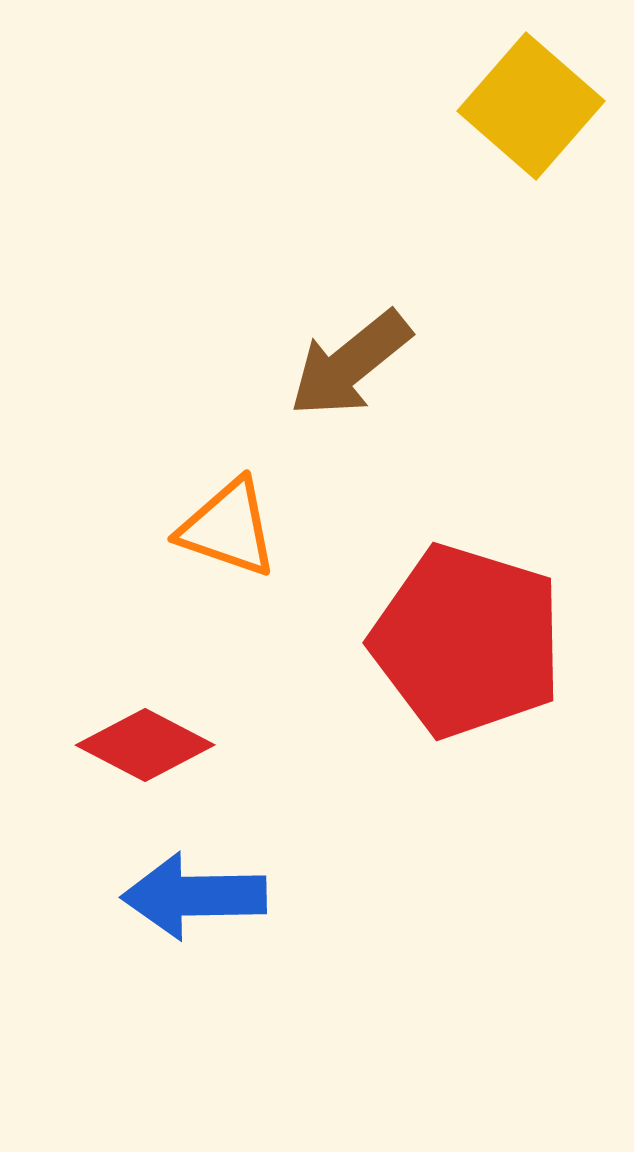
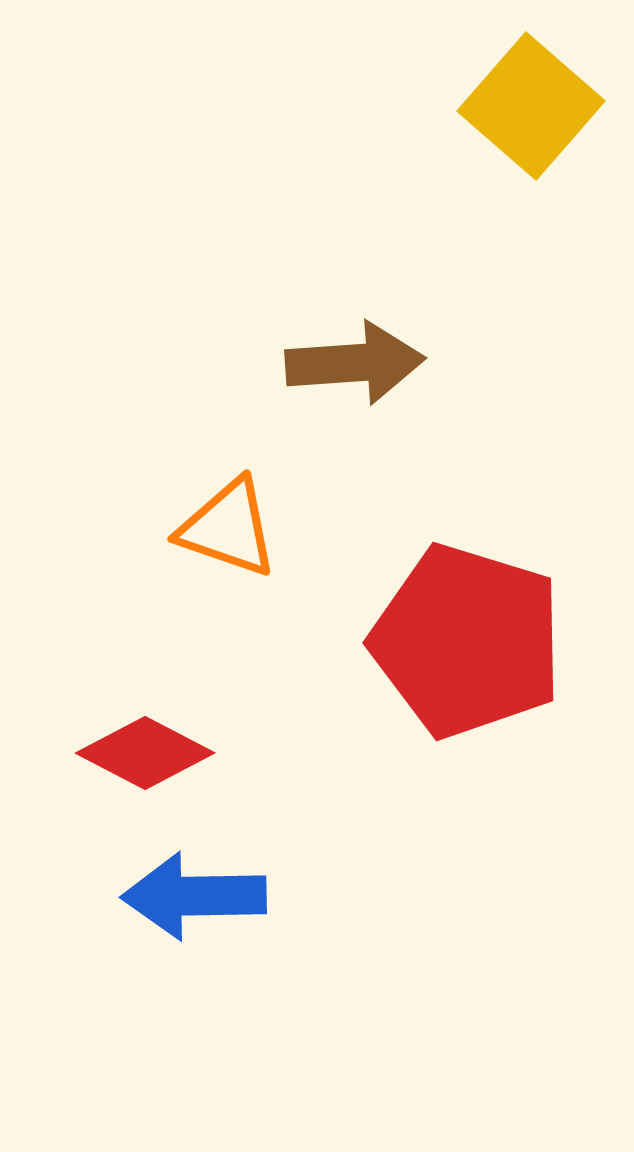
brown arrow: moved 5 px right, 1 px up; rotated 145 degrees counterclockwise
red diamond: moved 8 px down
